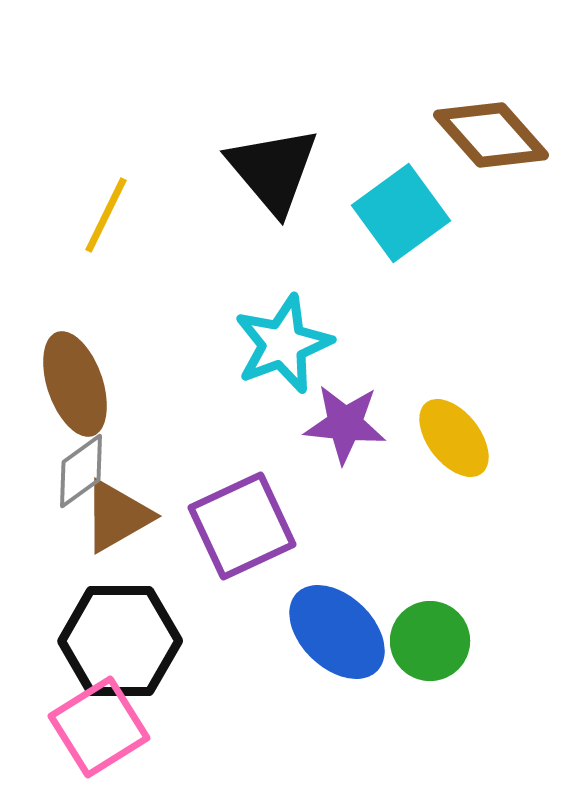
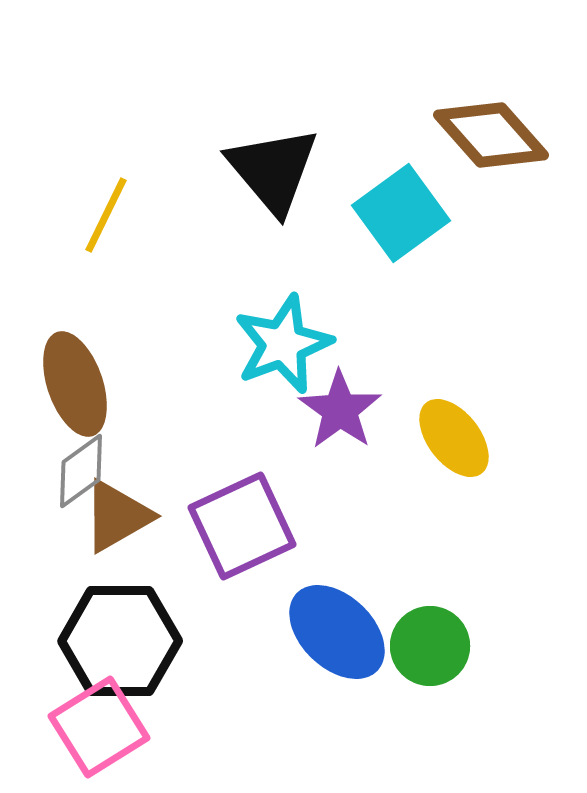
purple star: moved 5 px left, 14 px up; rotated 30 degrees clockwise
green circle: moved 5 px down
